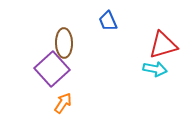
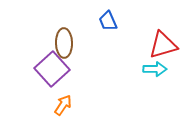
cyan arrow: rotated 10 degrees counterclockwise
orange arrow: moved 2 px down
